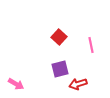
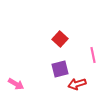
red square: moved 1 px right, 2 px down
pink line: moved 2 px right, 10 px down
red arrow: moved 1 px left
